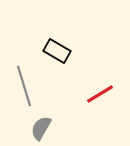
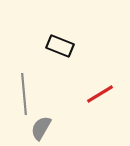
black rectangle: moved 3 px right, 5 px up; rotated 8 degrees counterclockwise
gray line: moved 8 px down; rotated 12 degrees clockwise
